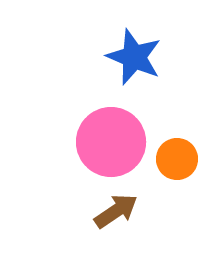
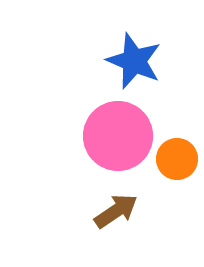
blue star: moved 4 px down
pink circle: moved 7 px right, 6 px up
